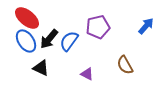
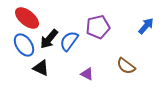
blue ellipse: moved 2 px left, 4 px down
brown semicircle: moved 1 px right, 1 px down; rotated 24 degrees counterclockwise
